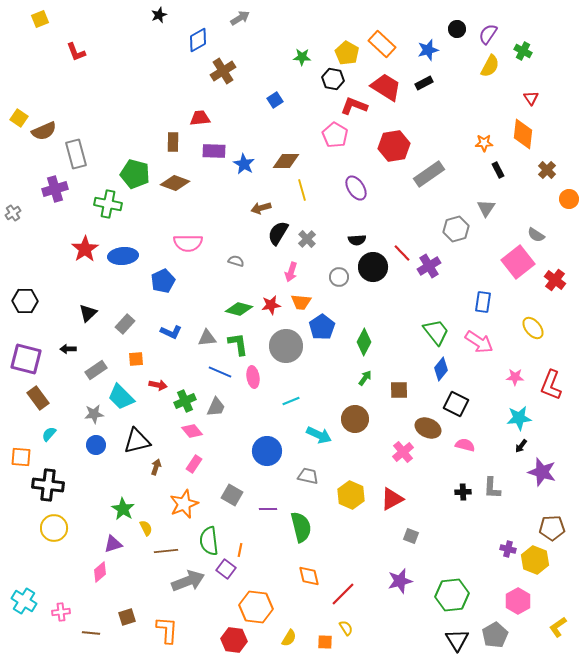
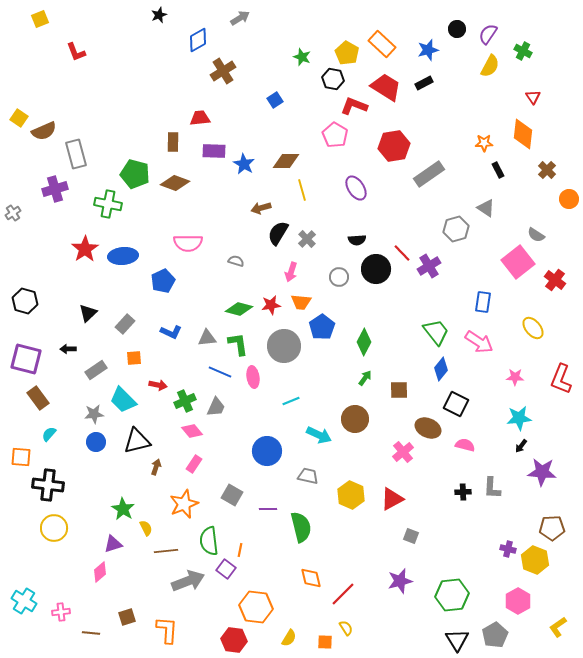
green star at (302, 57): rotated 18 degrees clockwise
red triangle at (531, 98): moved 2 px right, 1 px up
gray triangle at (486, 208): rotated 30 degrees counterclockwise
black circle at (373, 267): moved 3 px right, 2 px down
black hexagon at (25, 301): rotated 15 degrees clockwise
gray circle at (286, 346): moved 2 px left
orange square at (136, 359): moved 2 px left, 1 px up
red L-shape at (551, 385): moved 10 px right, 6 px up
cyan trapezoid at (121, 397): moved 2 px right, 3 px down
blue circle at (96, 445): moved 3 px up
purple star at (542, 472): rotated 12 degrees counterclockwise
orange diamond at (309, 576): moved 2 px right, 2 px down
